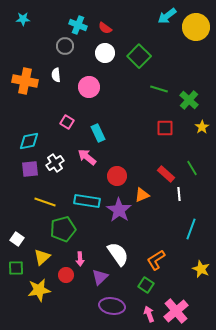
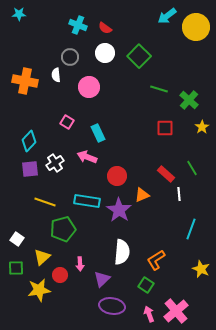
cyan star at (23, 19): moved 4 px left, 5 px up
gray circle at (65, 46): moved 5 px right, 11 px down
cyan diamond at (29, 141): rotated 35 degrees counterclockwise
pink arrow at (87, 157): rotated 18 degrees counterclockwise
white semicircle at (118, 254): moved 4 px right, 2 px up; rotated 40 degrees clockwise
pink arrow at (80, 259): moved 5 px down
red circle at (66, 275): moved 6 px left
purple triangle at (100, 277): moved 2 px right, 2 px down
